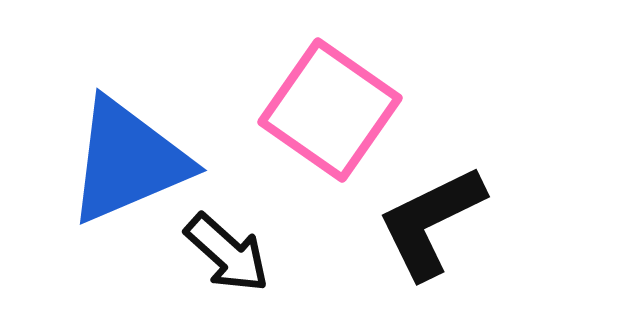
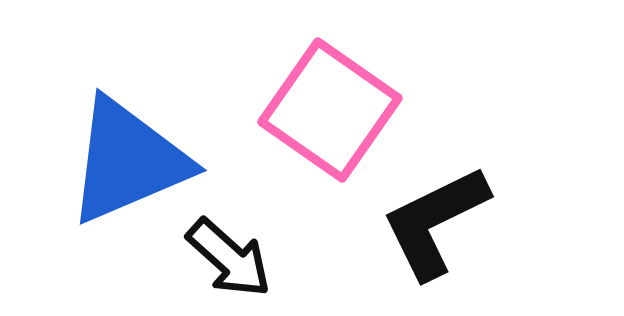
black L-shape: moved 4 px right
black arrow: moved 2 px right, 5 px down
